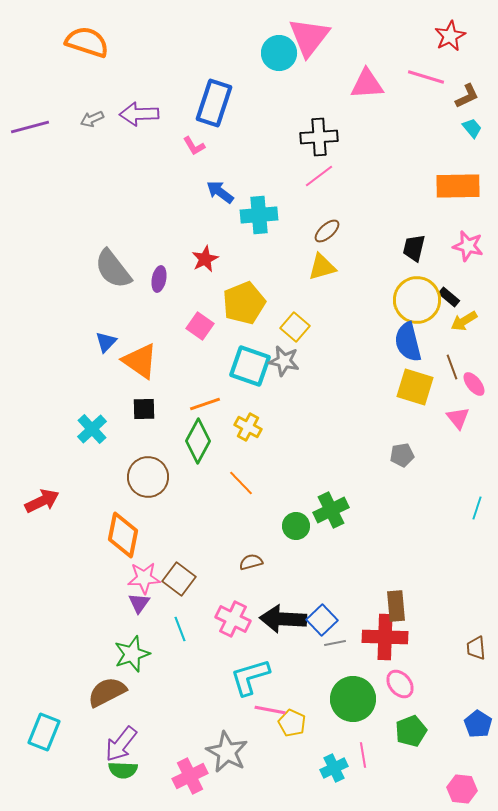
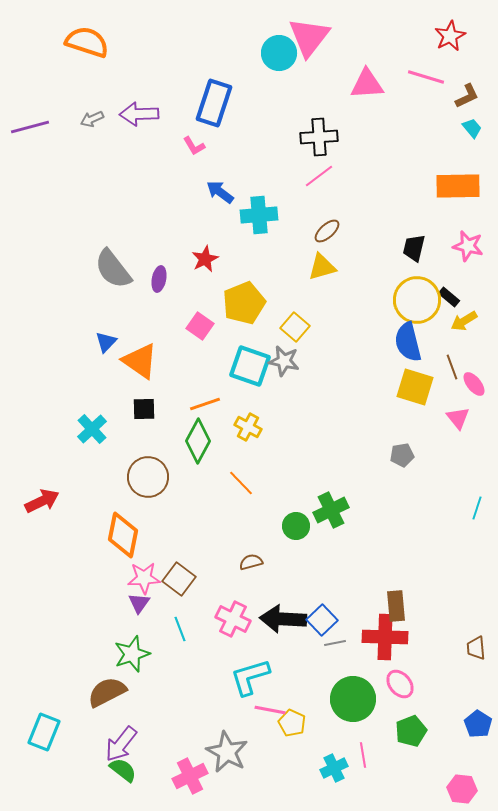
green semicircle at (123, 770): rotated 144 degrees counterclockwise
